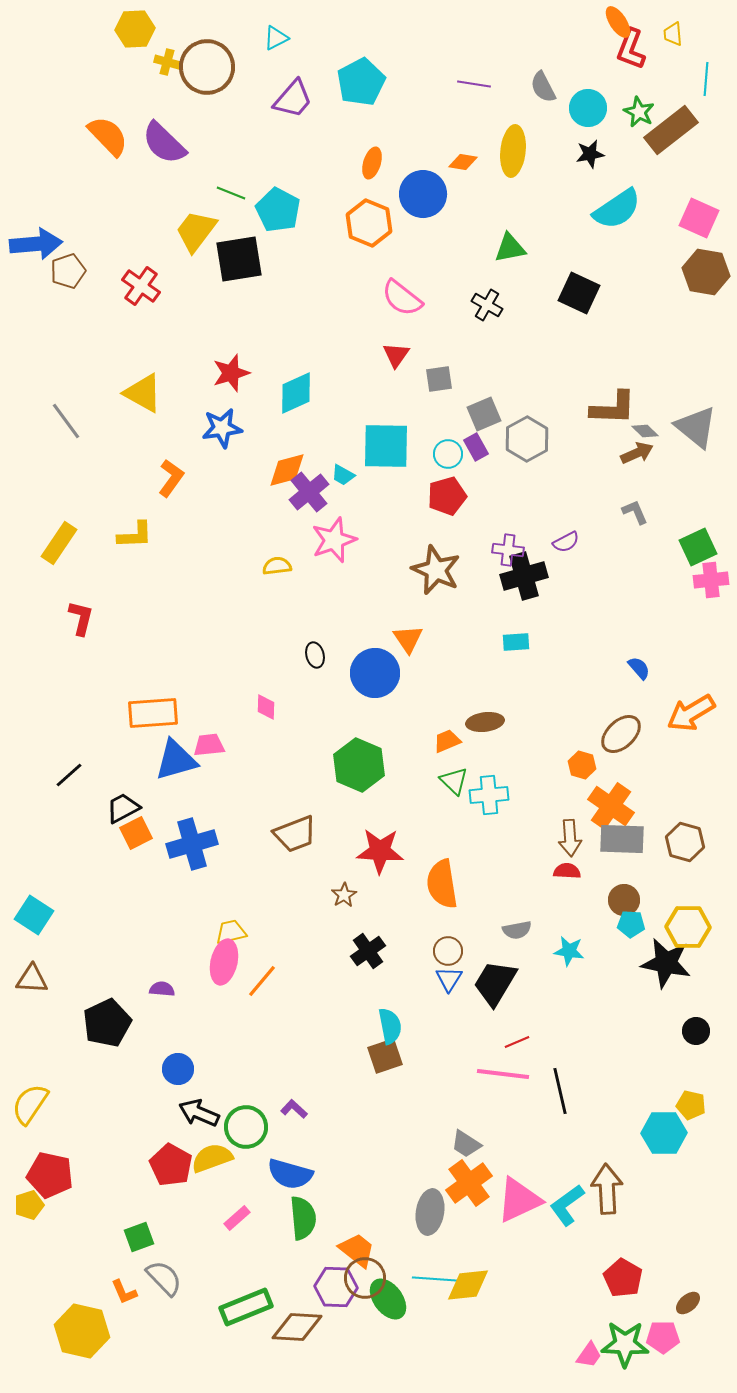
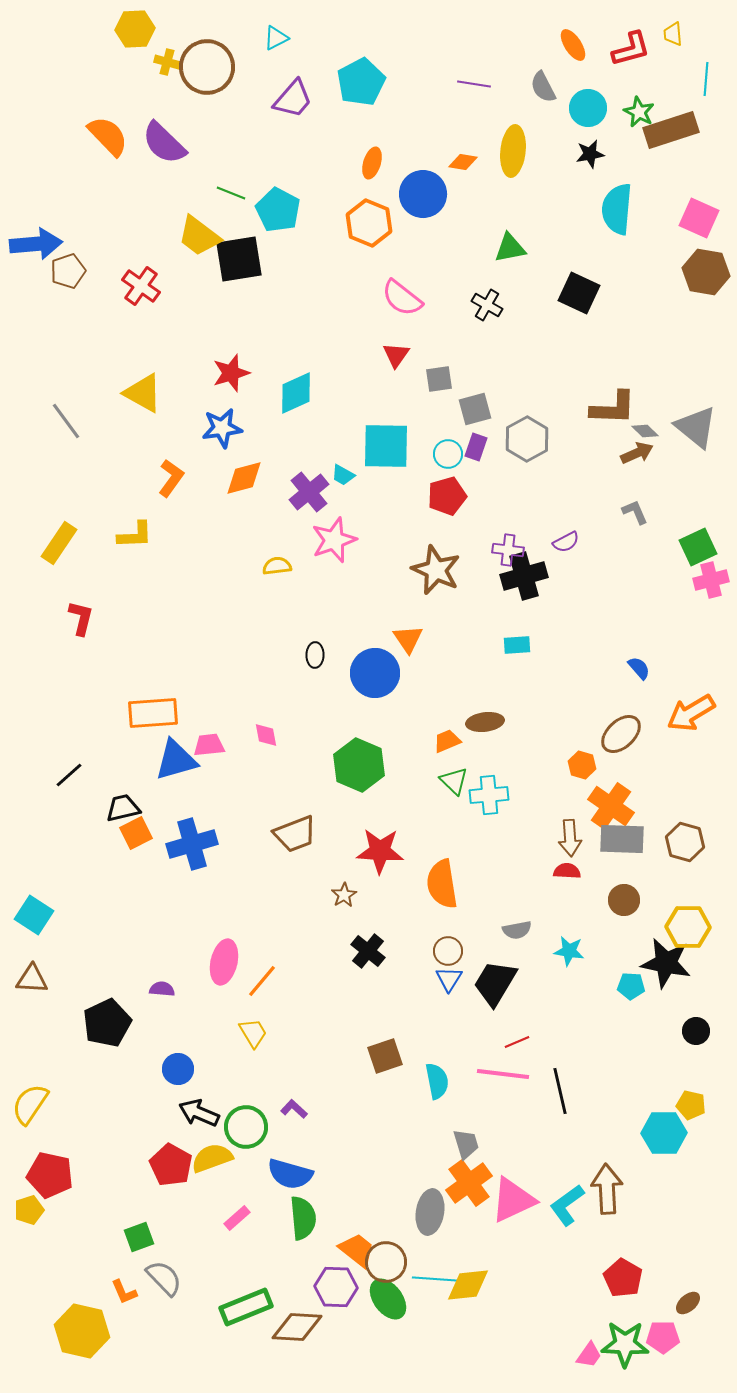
orange ellipse at (618, 22): moved 45 px left, 23 px down
red L-shape at (631, 49): rotated 126 degrees counterclockwise
brown rectangle at (671, 130): rotated 20 degrees clockwise
cyan semicircle at (617, 209): rotated 129 degrees clockwise
yellow trapezoid at (196, 231): moved 3 px right, 5 px down; rotated 90 degrees counterclockwise
gray square at (484, 414): moved 9 px left, 5 px up; rotated 8 degrees clockwise
purple rectangle at (476, 447): rotated 48 degrees clockwise
orange diamond at (287, 470): moved 43 px left, 8 px down
pink cross at (711, 580): rotated 8 degrees counterclockwise
cyan rectangle at (516, 642): moved 1 px right, 3 px down
black ellipse at (315, 655): rotated 15 degrees clockwise
pink diamond at (266, 707): moved 28 px down; rotated 12 degrees counterclockwise
black trapezoid at (123, 808): rotated 15 degrees clockwise
cyan pentagon at (631, 924): moved 62 px down
yellow trapezoid at (231, 932): moved 22 px right, 101 px down; rotated 72 degrees clockwise
black cross at (368, 951): rotated 16 degrees counterclockwise
cyan semicircle at (390, 1026): moved 47 px right, 55 px down
gray trapezoid at (466, 1144): rotated 140 degrees counterclockwise
pink triangle at (519, 1200): moved 6 px left
yellow pentagon at (29, 1205): moved 5 px down
brown circle at (365, 1278): moved 21 px right, 16 px up
